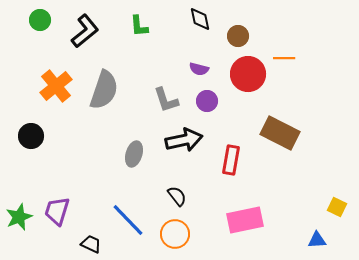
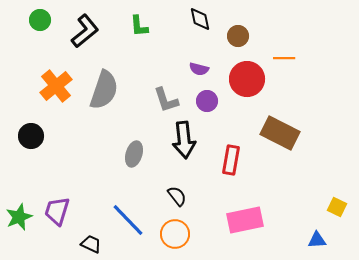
red circle: moved 1 px left, 5 px down
black arrow: rotated 96 degrees clockwise
